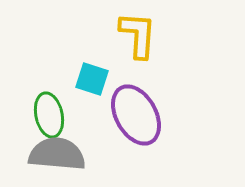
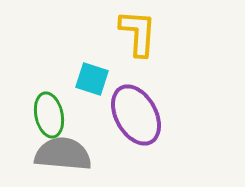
yellow L-shape: moved 2 px up
gray semicircle: moved 6 px right
